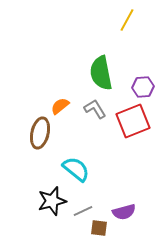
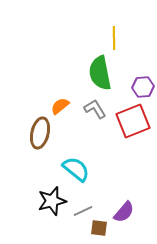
yellow line: moved 13 px left, 18 px down; rotated 30 degrees counterclockwise
green semicircle: moved 1 px left
purple semicircle: rotated 35 degrees counterclockwise
